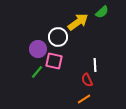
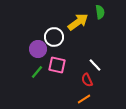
green semicircle: moved 2 px left; rotated 56 degrees counterclockwise
white circle: moved 4 px left
pink square: moved 3 px right, 4 px down
white line: rotated 40 degrees counterclockwise
